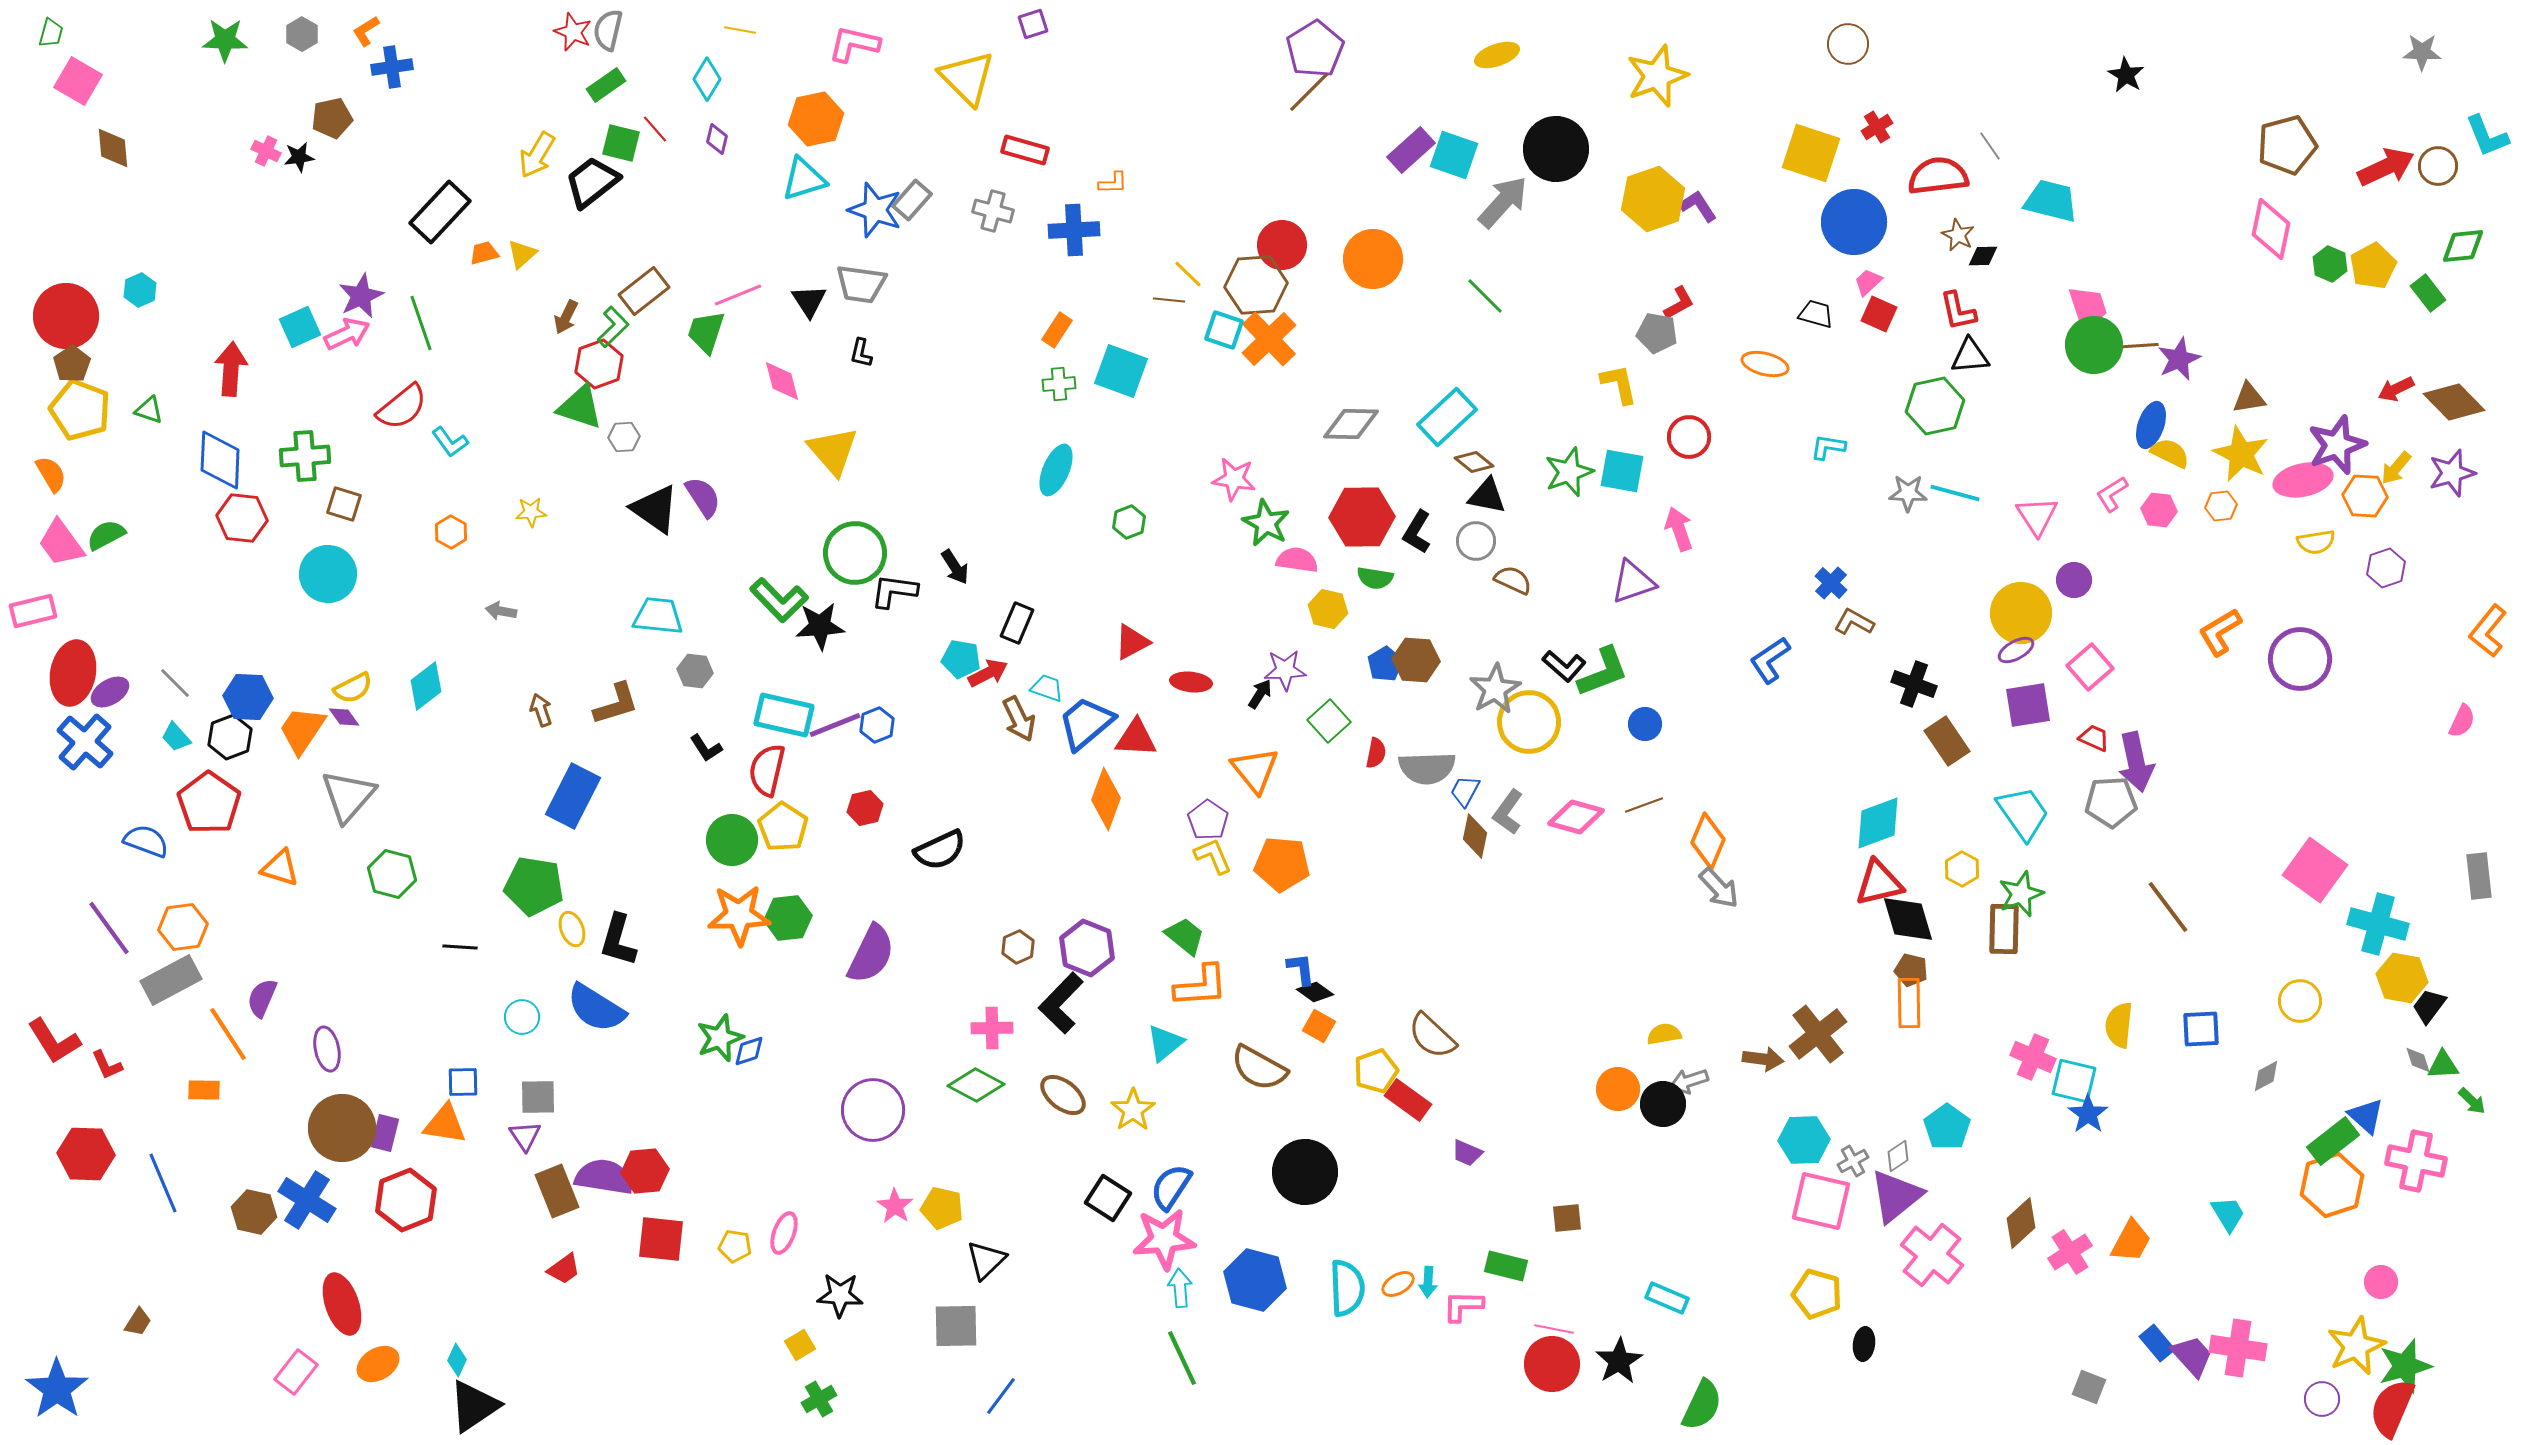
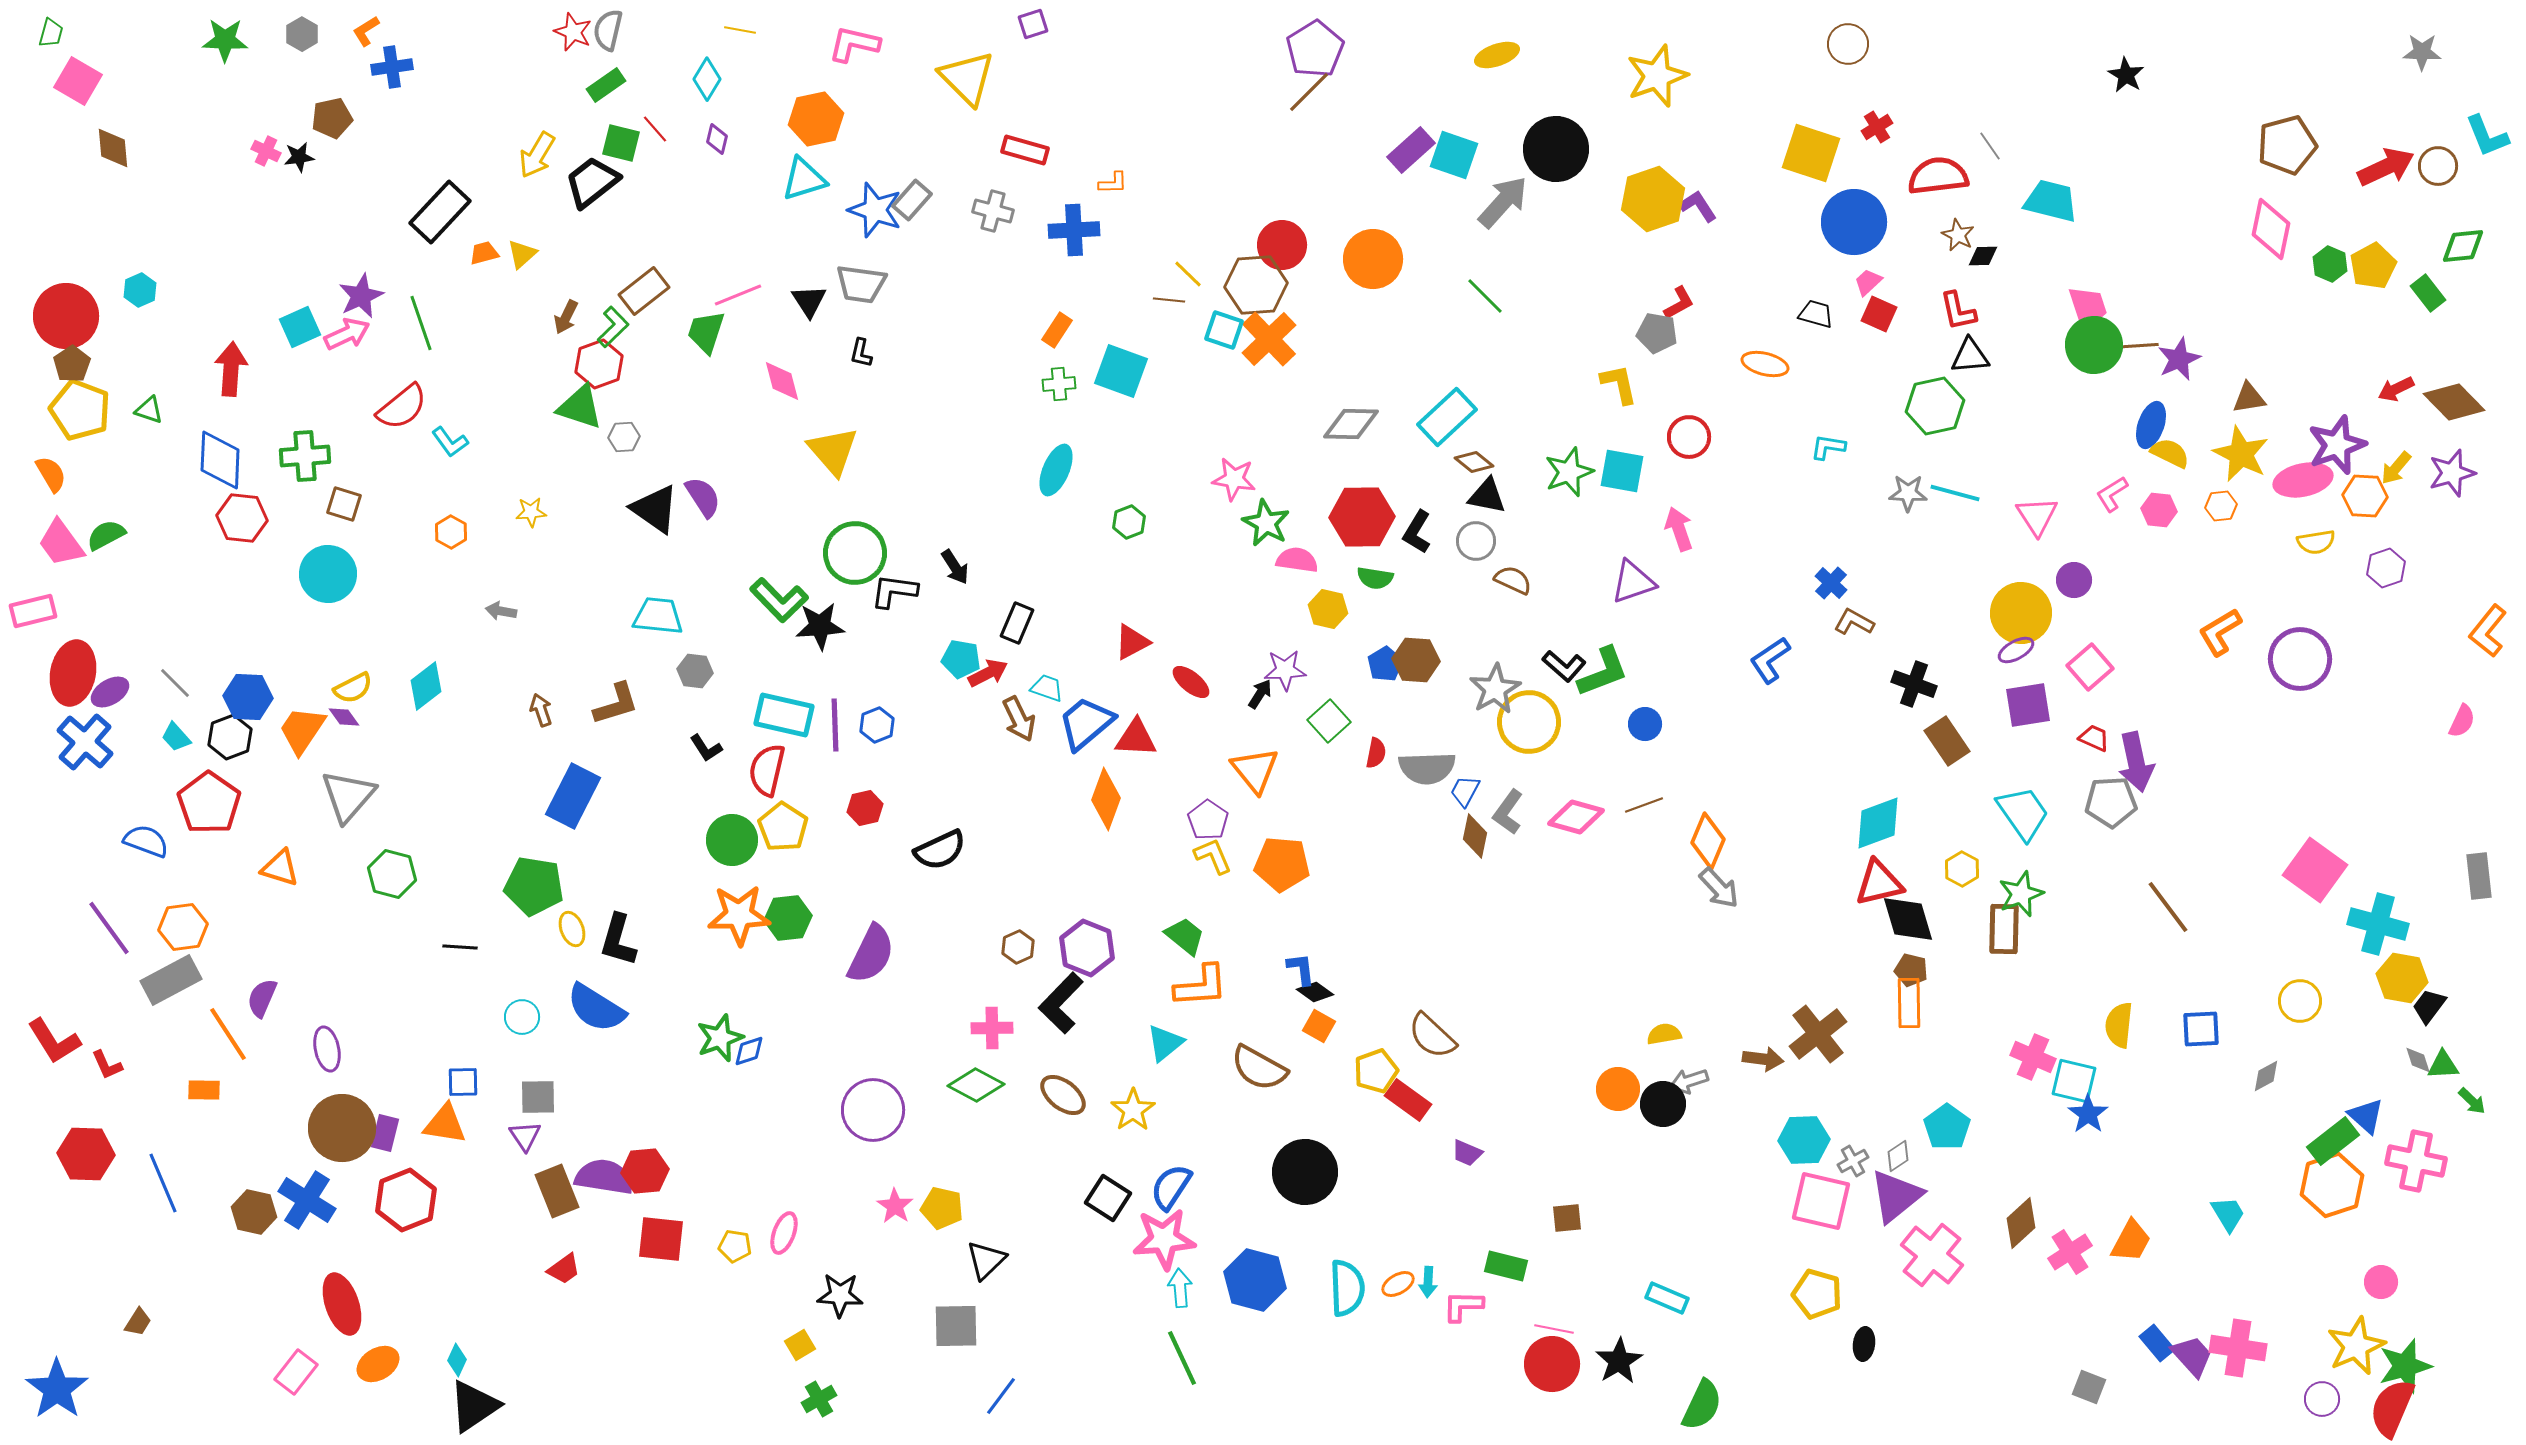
red ellipse at (1191, 682): rotated 33 degrees clockwise
purple line at (835, 725): rotated 70 degrees counterclockwise
